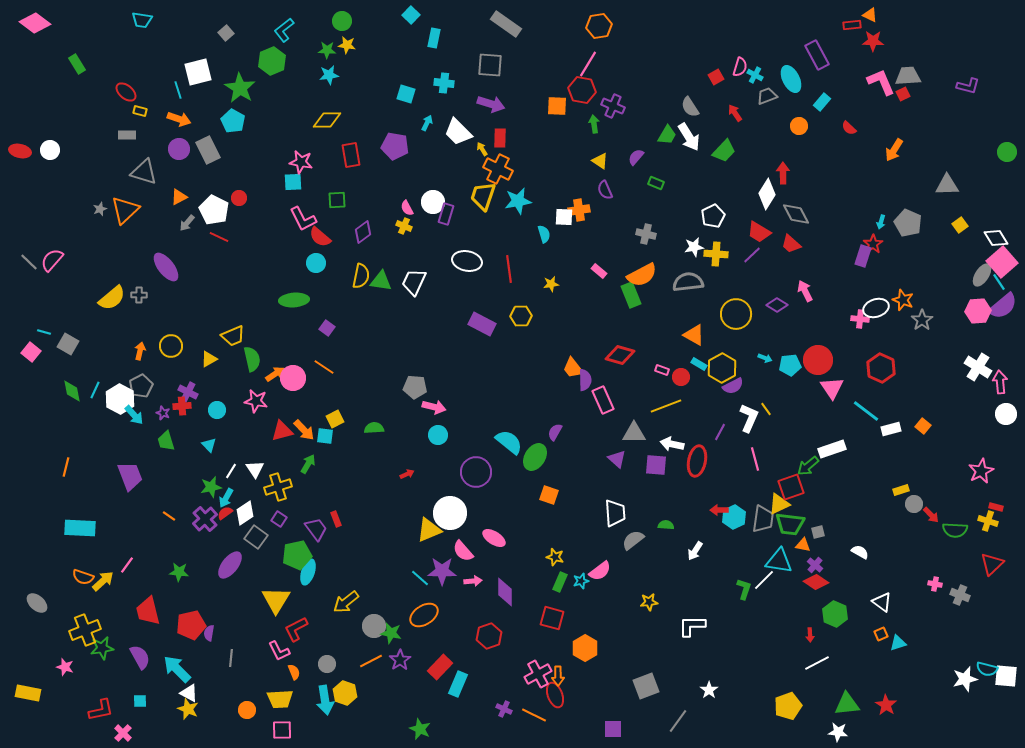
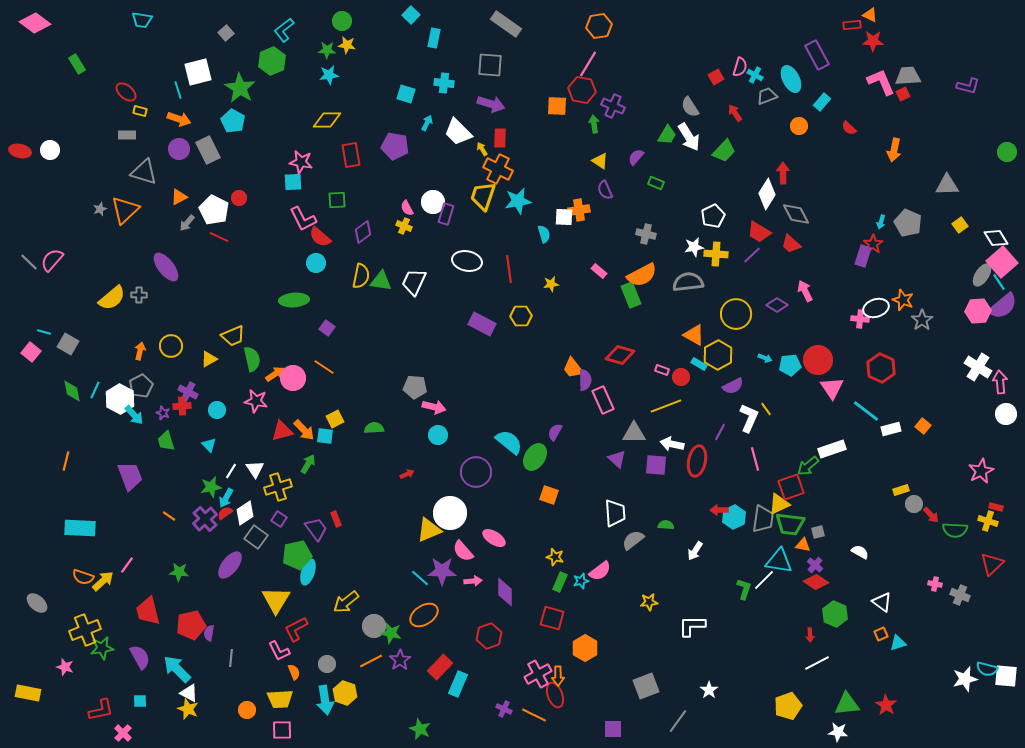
orange arrow at (894, 150): rotated 20 degrees counterclockwise
yellow hexagon at (722, 368): moved 4 px left, 13 px up
orange line at (66, 467): moved 6 px up
